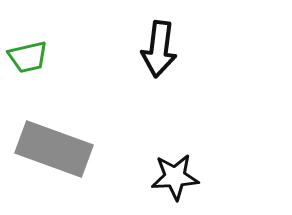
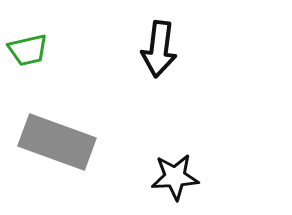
green trapezoid: moved 7 px up
gray rectangle: moved 3 px right, 7 px up
